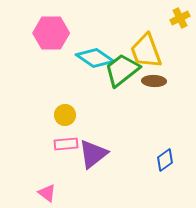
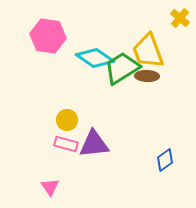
yellow cross: rotated 24 degrees counterclockwise
pink hexagon: moved 3 px left, 3 px down; rotated 8 degrees clockwise
yellow trapezoid: moved 2 px right
green trapezoid: moved 2 px up; rotated 6 degrees clockwise
brown ellipse: moved 7 px left, 5 px up
yellow circle: moved 2 px right, 5 px down
pink rectangle: rotated 20 degrees clockwise
purple triangle: moved 1 px right, 10 px up; rotated 32 degrees clockwise
pink triangle: moved 3 px right, 6 px up; rotated 18 degrees clockwise
